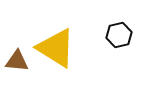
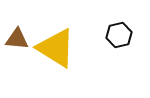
brown triangle: moved 22 px up
